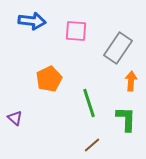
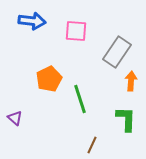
gray rectangle: moved 1 px left, 4 px down
green line: moved 9 px left, 4 px up
brown line: rotated 24 degrees counterclockwise
